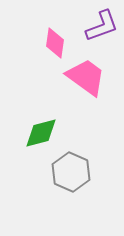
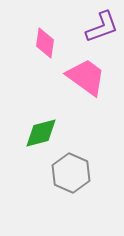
purple L-shape: moved 1 px down
pink diamond: moved 10 px left
gray hexagon: moved 1 px down
